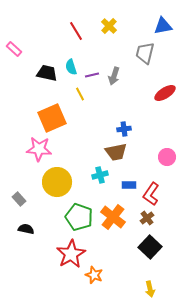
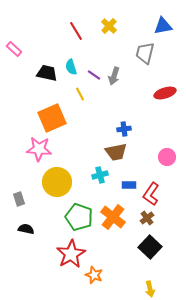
purple line: moved 2 px right; rotated 48 degrees clockwise
red ellipse: rotated 15 degrees clockwise
gray rectangle: rotated 24 degrees clockwise
